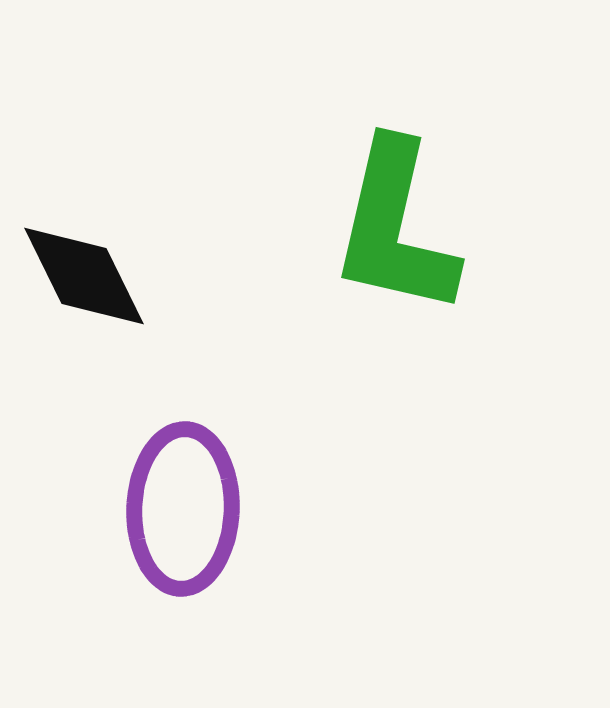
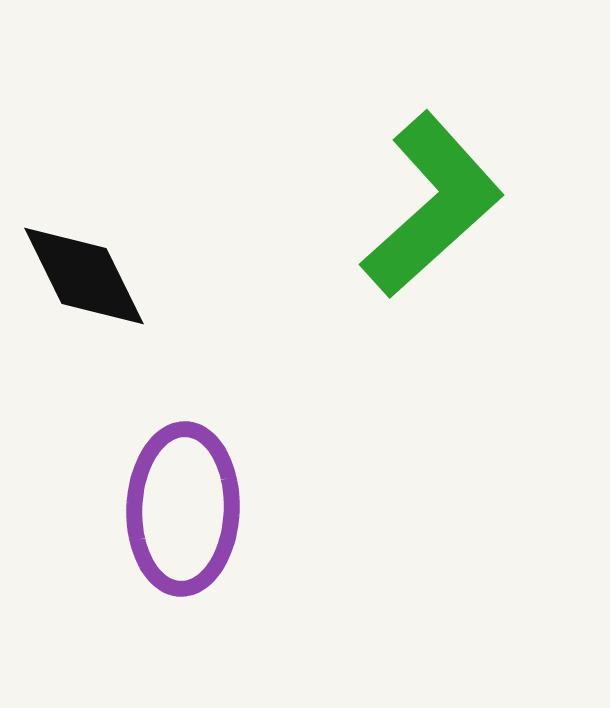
green L-shape: moved 37 px right, 23 px up; rotated 145 degrees counterclockwise
